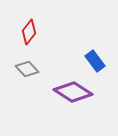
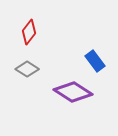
gray diamond: rotated 15 degrees counterclockwise
